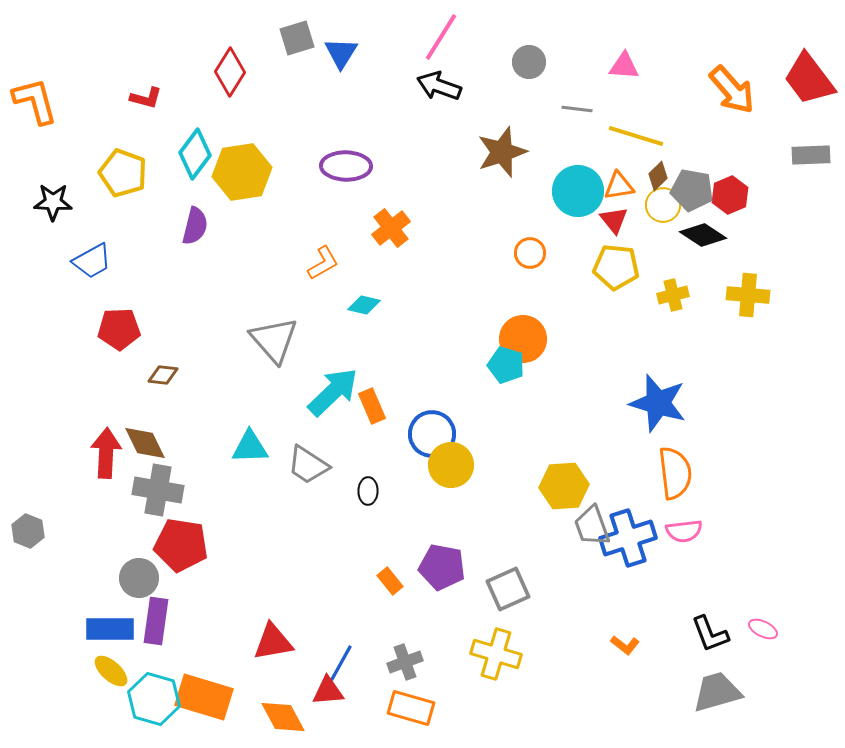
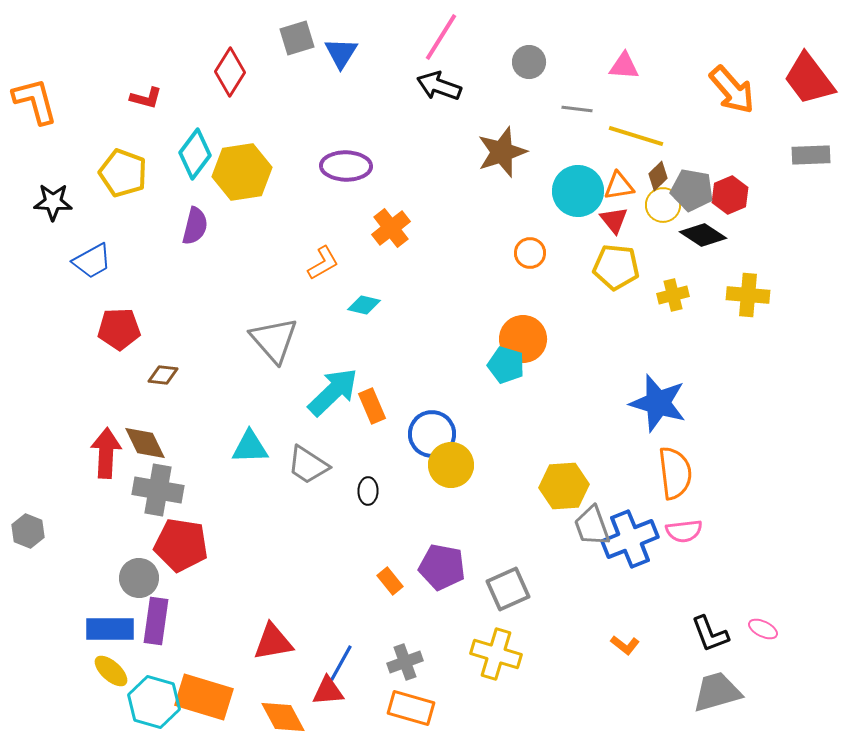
blue cross at (628, 538): moved 2 px right, 1 px down; rotated 4 degrees counterclockwise
cyan hexagon at (154, 699): moved 3 px down
